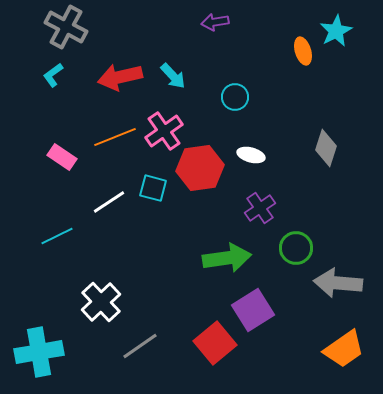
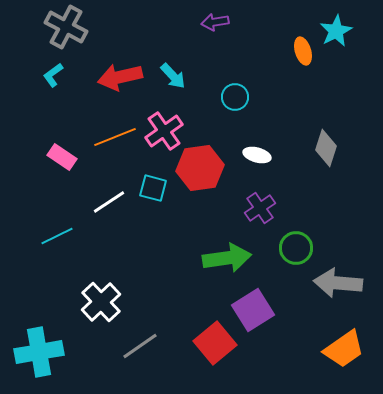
white ellipse: moved 6 px right
